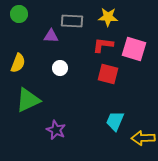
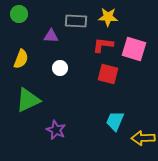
gray rectangle: moved 4 px right
yellow semicircle: moved 3 px right, 4 px up
